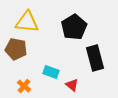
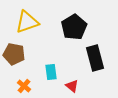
yellow triangle: rotated 25 degrees counterclockwise
brown pentagon: moved 2 px left, 5 px down
cyan rectangle: rotated 63 degrees clockwise
red triangle: moved 1 px down
